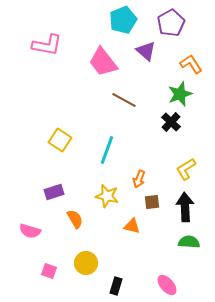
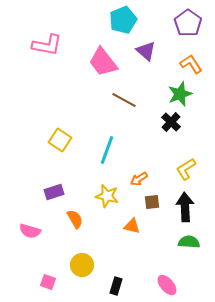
purple pentagon: moved 17 px right; rotated 8 degrees counterclockwise
orange arrow: rotated 36 degrees clockwise
yellow circle: moved 4 px left, 2 px down
pink square: moved 1 px left, 11 px down
